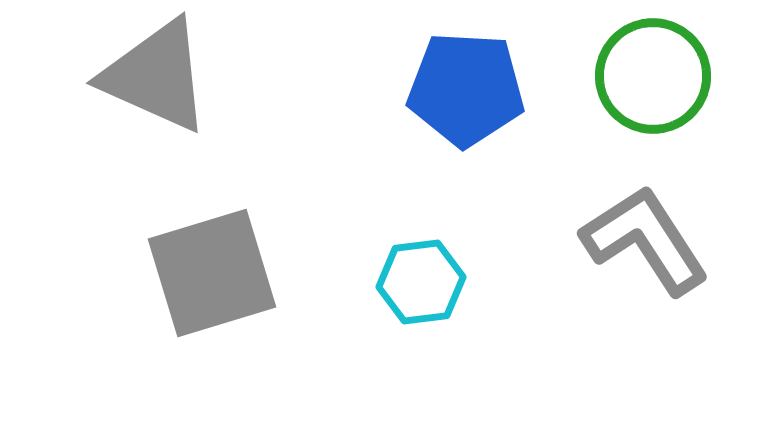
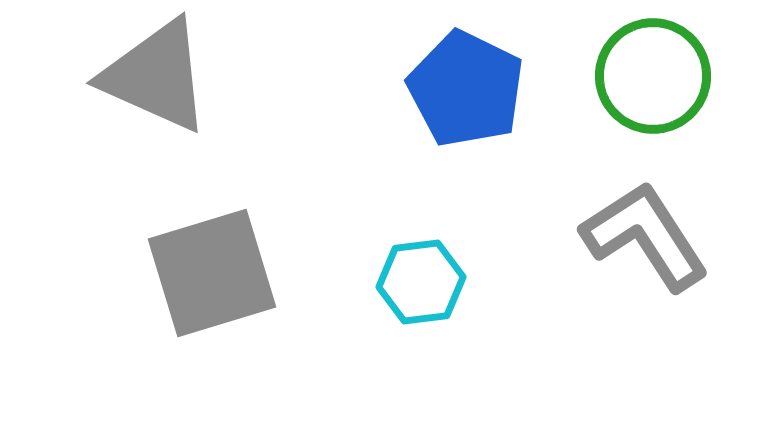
blue pentagon: rotated 23 degrees clockwise
gray L-shape: moved 4 px up
